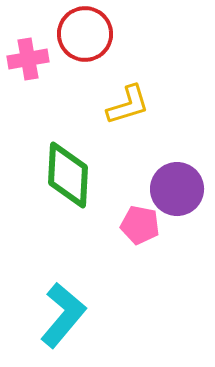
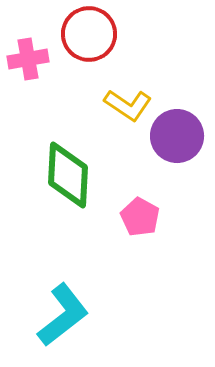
red circle: moved 4 px right
yellow L-shape: rotated 51 degrees clockwise
purple circle: moved 53 px up
pink pentagon: moved 8 px up; rotated 18 degrees clockwise
cyan L-shape: rotated 12 degrees clockwise
